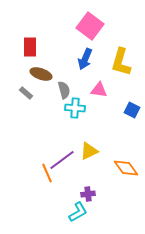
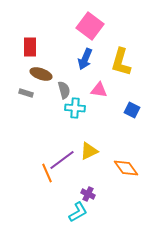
gray rectangle: rotated 24 degrees counterclockwise
purple cross: rotated 32 degrees clockwise
